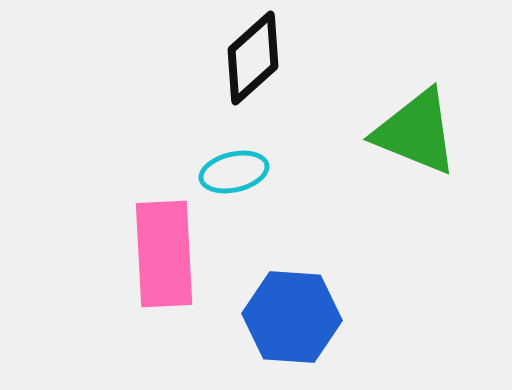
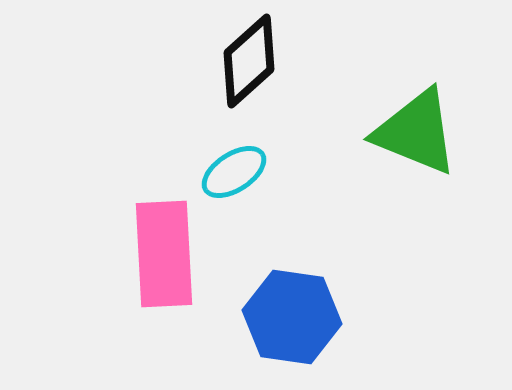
black diamond: moved 4 px left, 3 px down
cyan ellipse: rotated 20 degrees counterclockwise
blue hexagon: rotated 4 degrees clockwise
